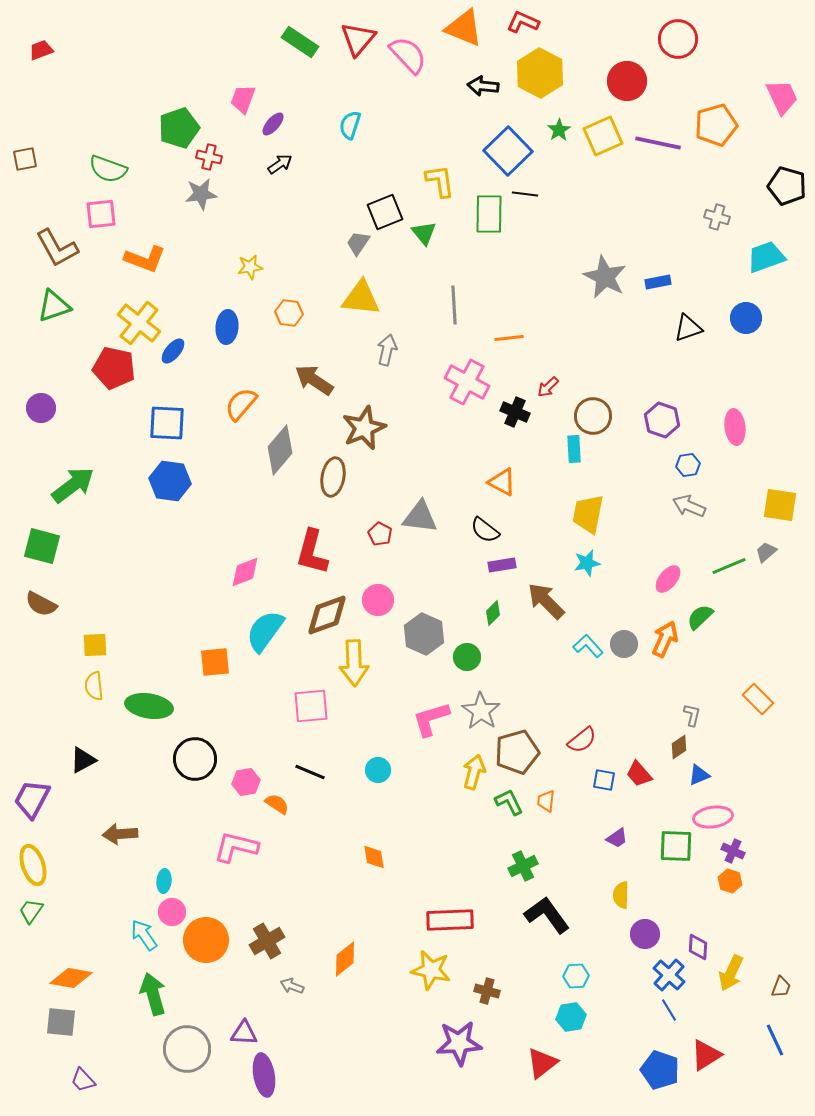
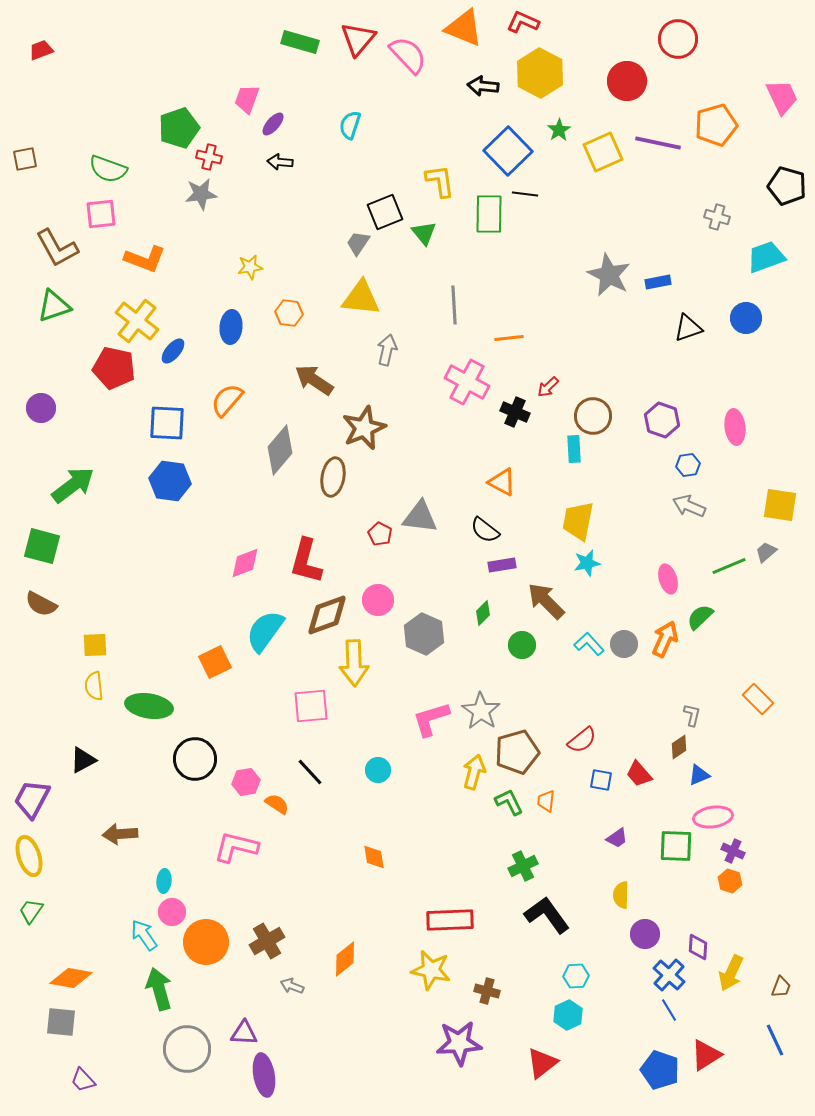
green rectangle at (300, 42): rotated 18 degrees counterclockwise
pink trapezoid at (243, 99): moved 4 px right
yellow square at (603, 136): moved 16 px down
black arrow at (280, 164): moved 2 px up; rotated 140 degrees counterclockwise
gray star at (605, 277): moved 4 px right, 2 px up
yellow cross at (139, 323): moved 2 px left, 2 px up
blue ellipse at (227, 327): moved 4 px right
orange semicircle at (241, 404): moved 14 px left, 4 px up
yellow trapezoid at (588, 514): moved 10 px left, 7 px down
red L-shape at (312, 552): moved 6 px left, 9 px down
pink diamond at (245, 572): moved 9 px up
pink ellipse at (668, 579): rotated 56 degrees counterclockwise
green diamond at (493, 613): moved 10 px left
cyan L-shape at (588, 646): moved 1 px right, 2 px up
green circle at (467, 657): moved 55 px right, 12 px up
orange square at (215, 662): rotated 20 degrees counterclockwise
black line at (310, 772): rotated 24 degrees clockwise
blue square at (604, 780): moved 3 px left
yellow ellipse at (33, 865): moved 4 px left, 9 px up
orange circle at (206, 940): moved 2 px down
green arrow at (153, 994): moved 6 px right, 5 px up
cyan hexagon at (571, 1017): moved 3 px left, 2 px up; rotated 16 degrees counterclockwise
